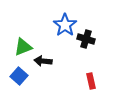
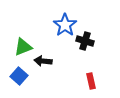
black cross: moved 1 px left, 2 px down
